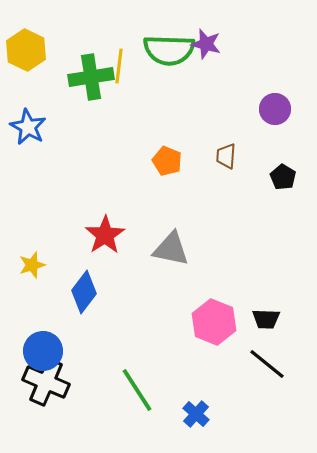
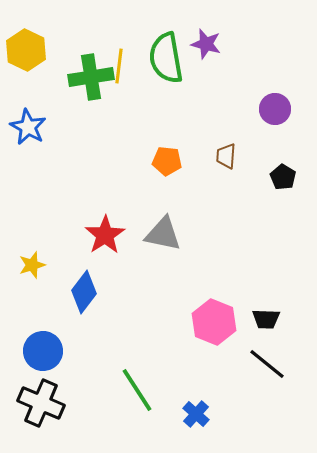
green semicircle: moved 3 px left, 8 px down; rotated 78 degrees clockwise
orange pentagon: rotated 16 degrees counterclockwise
gray triangle: moved 8 px left, 15 px up
black cross: moved 5 px left, 21 px down
